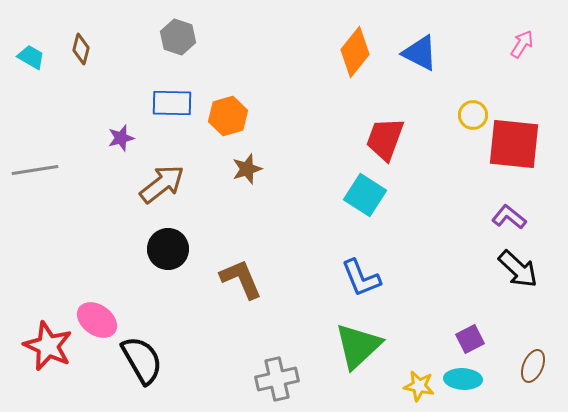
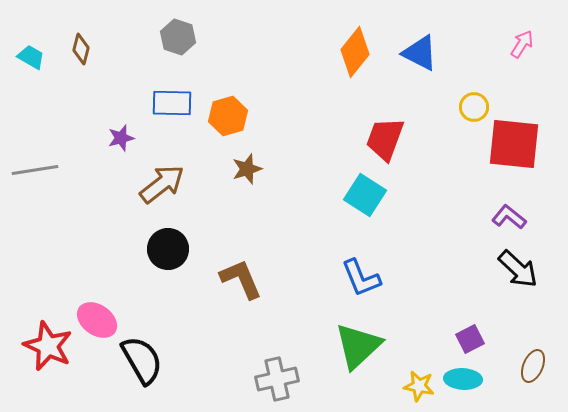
yellow circle: moved 1 px right, 8 px up
